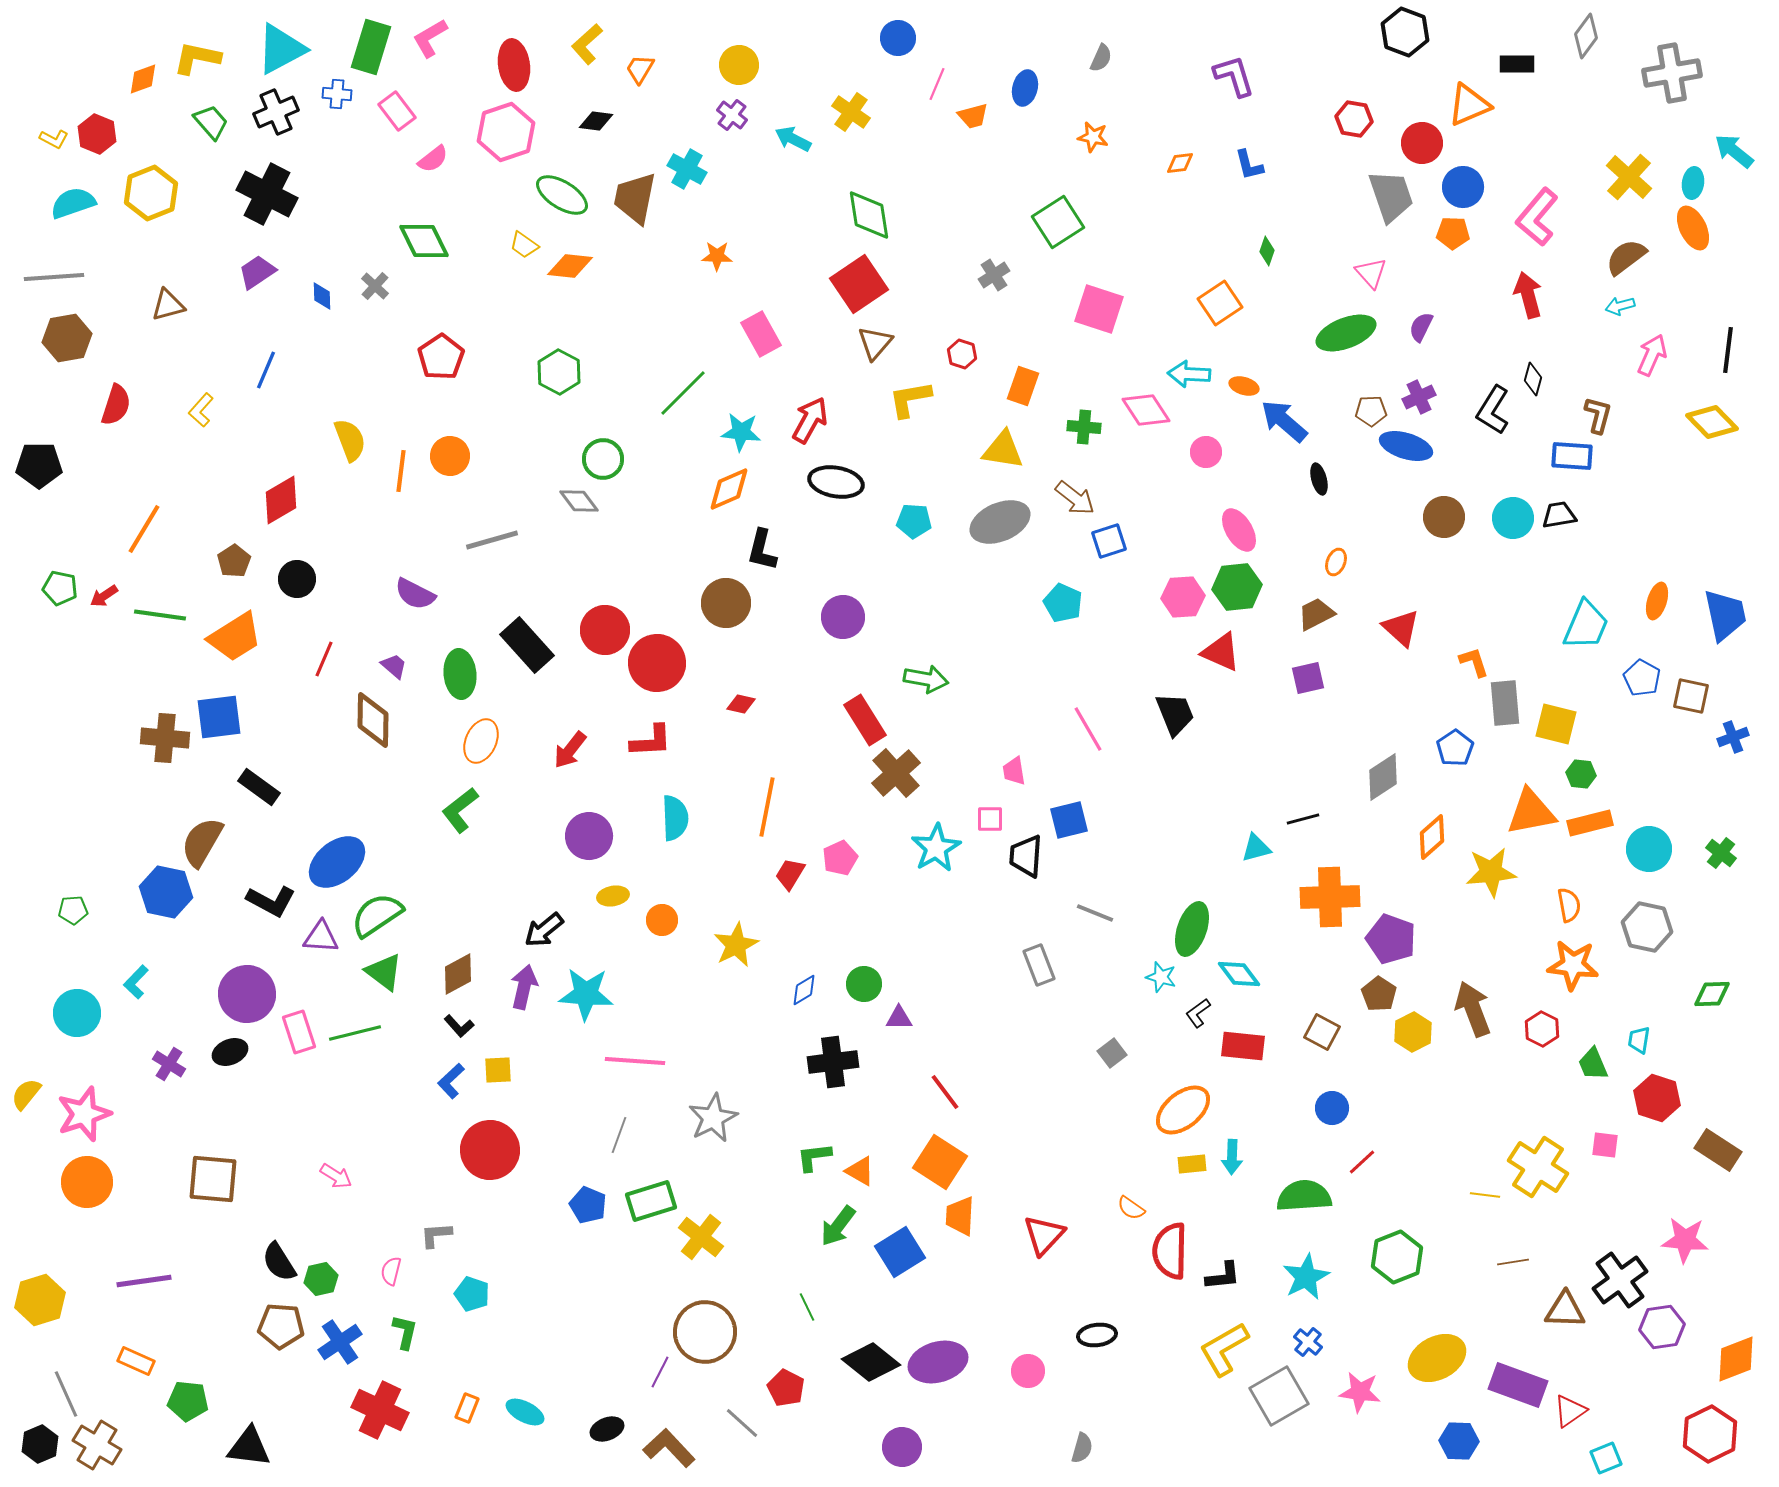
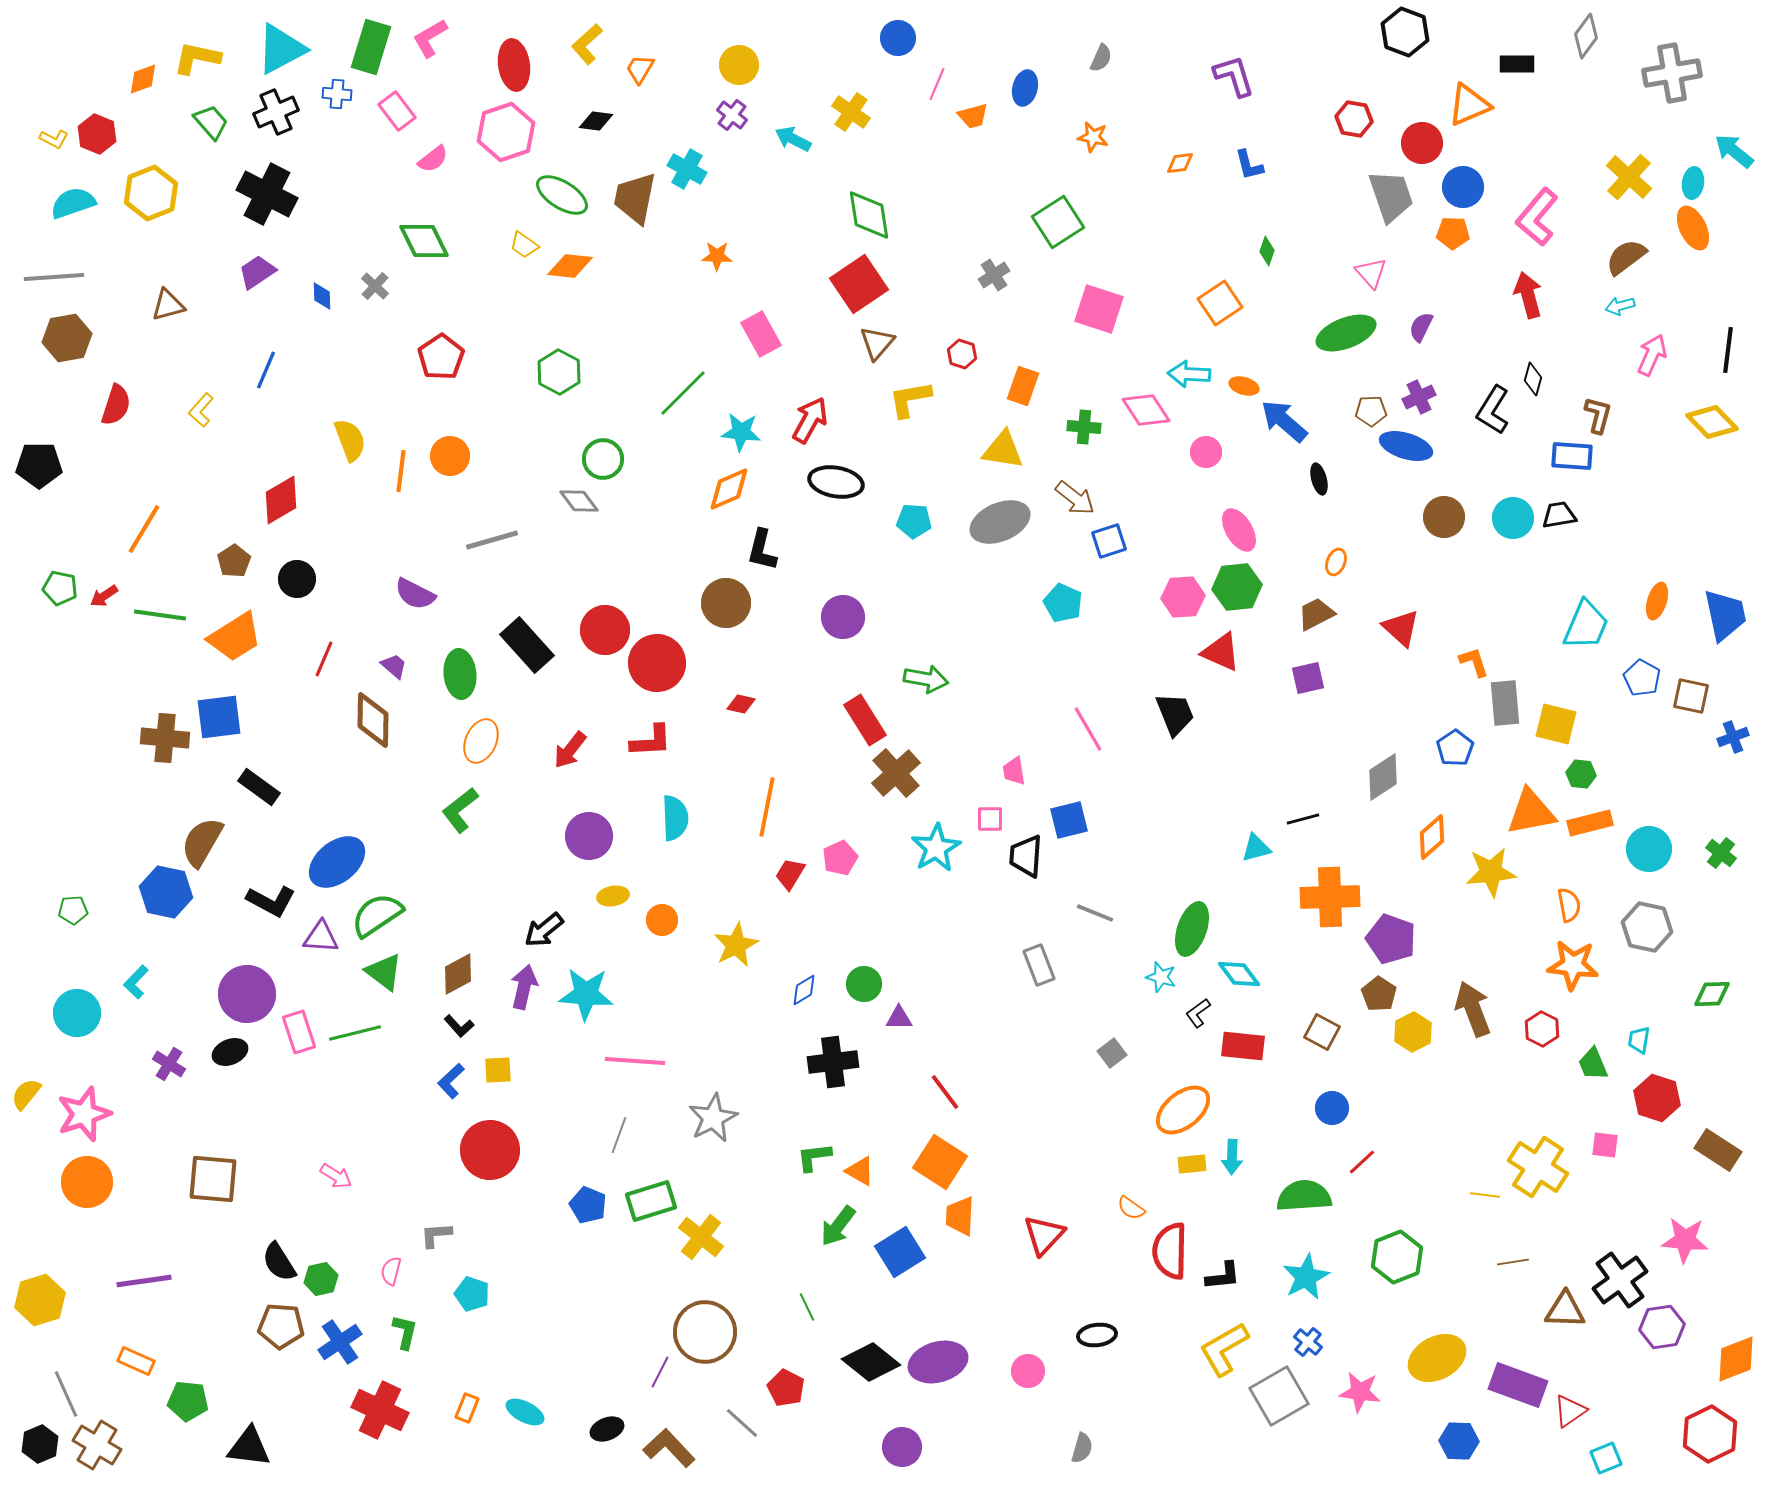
brown triangle at (875, 343): moved 2 px right
